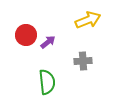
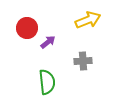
red circle: moved 1 px right, 7 px up
